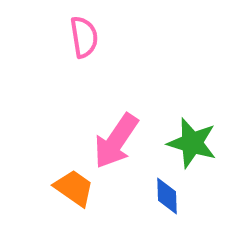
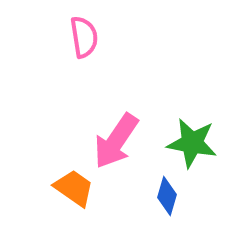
green star: rotated 6 degrees counterclockwise
blue diamond: rotated 18 degrees clockwise
